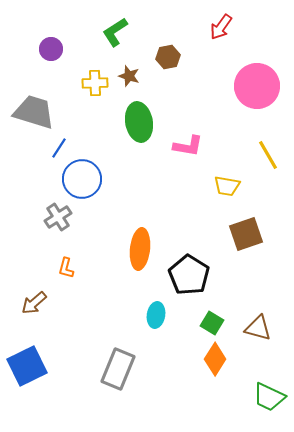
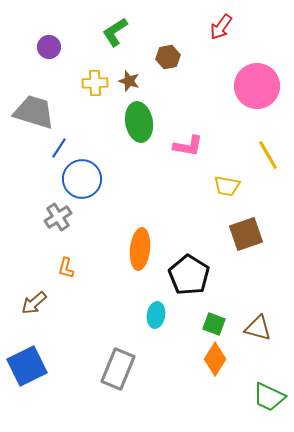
purple circle: moved 2 px left, 2 px up
brown star: moved 5 px down
green square: moved 2 px right, 1 px down; rotated 10 degrees counterclockwise
